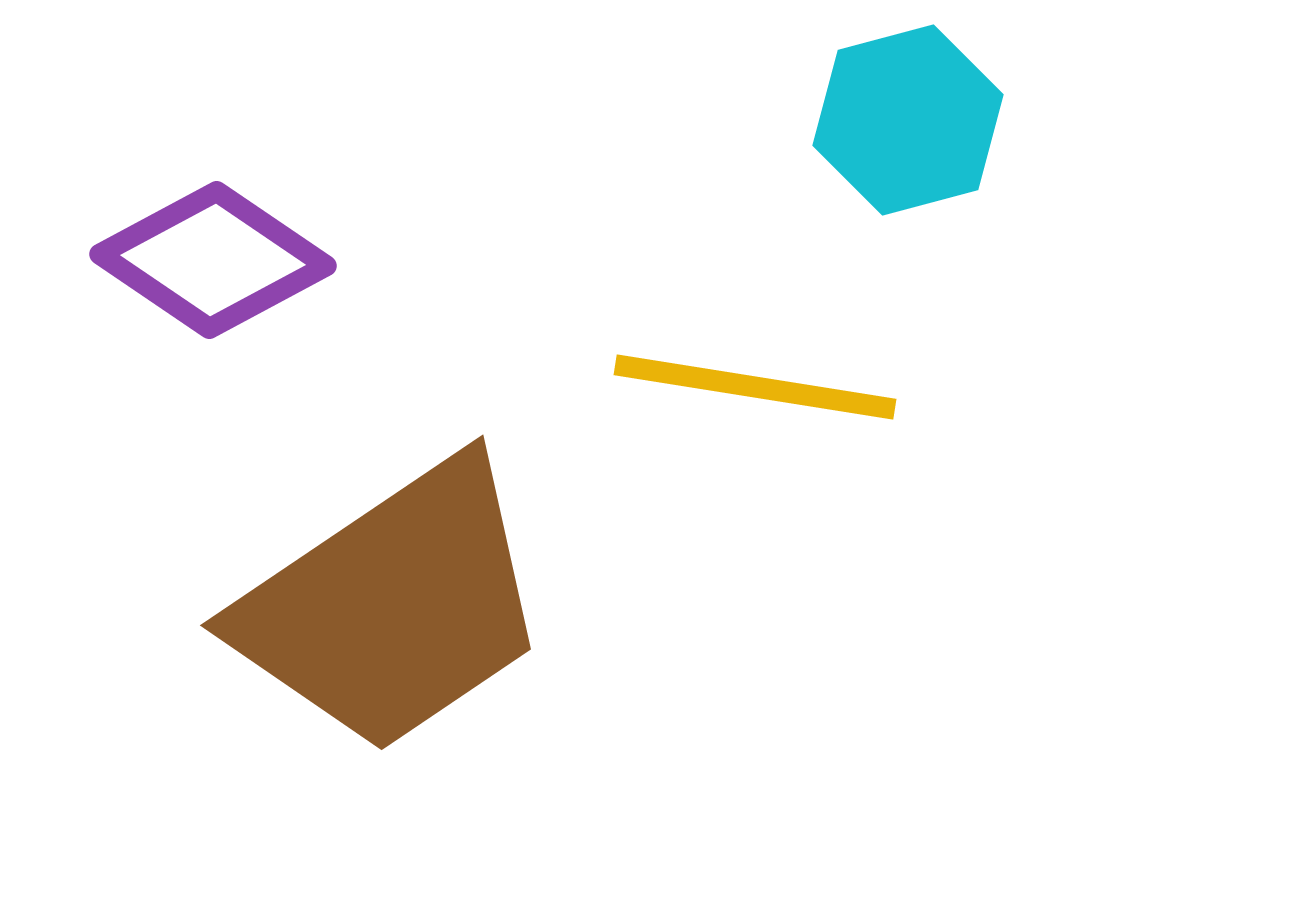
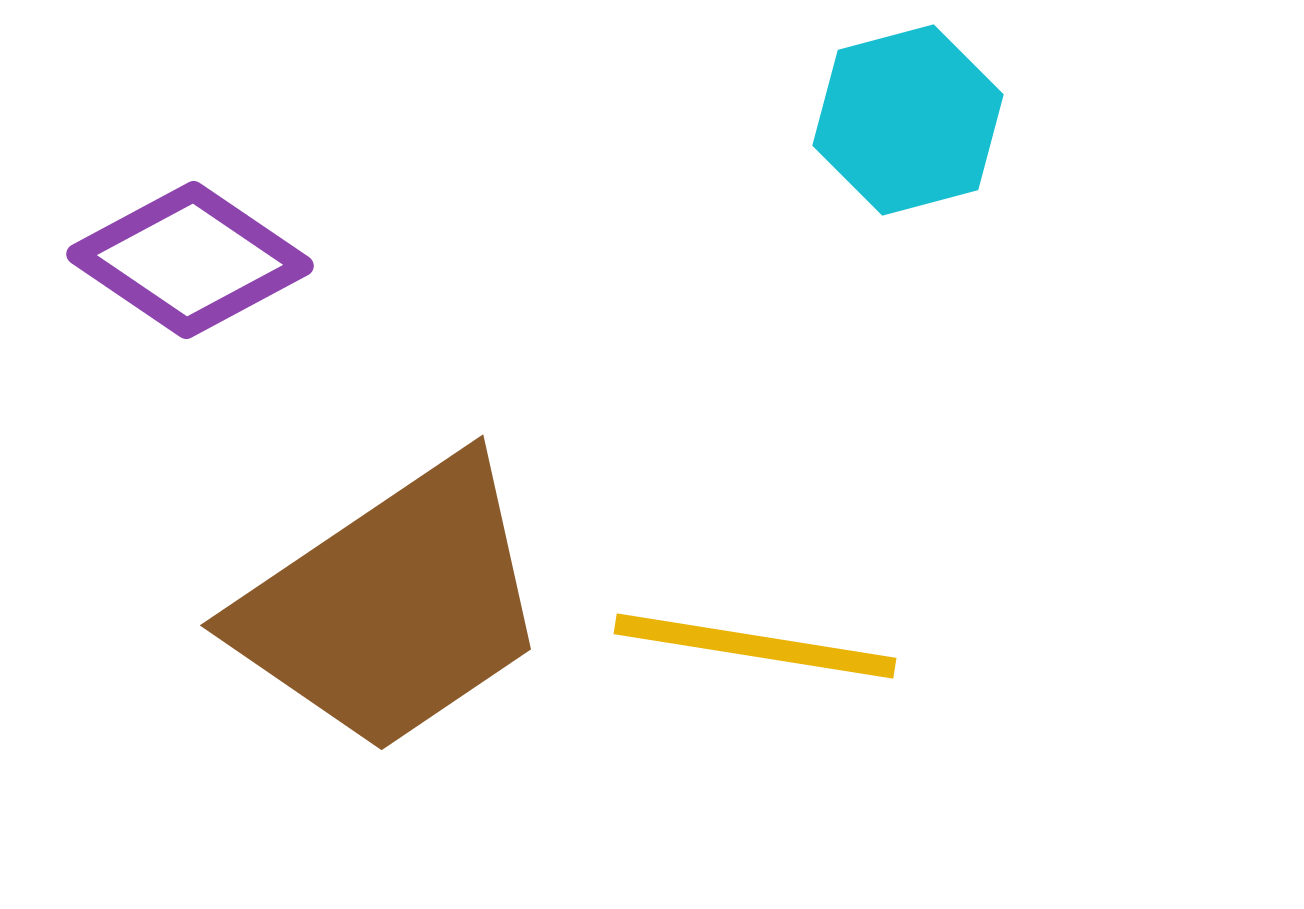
purple diamond: moved 23 px left
yellow line: moved 259 px down
